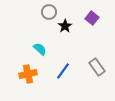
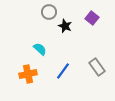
black star: rotated 16 degrees counterclockwise
